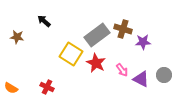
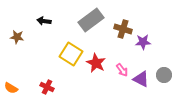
black arrow: rotated 32 degrees counterclockwise
gray rectangle: moved 6 px left, 15 px up
